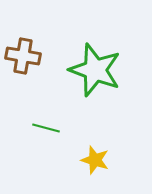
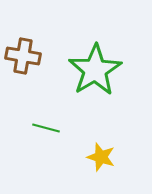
green star: rotated 20 degrees clockwise
yellow star: moved 6 px right, 3 px up
